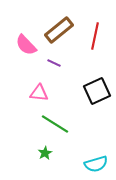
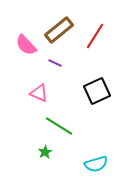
red line: rotated 20 degrees clockwise
purple line: moved 1 px right
pink triangle: rotated 18 degrees clockwise
green line: moved 4 px right, 2 px down
green star: moved 1 px up
